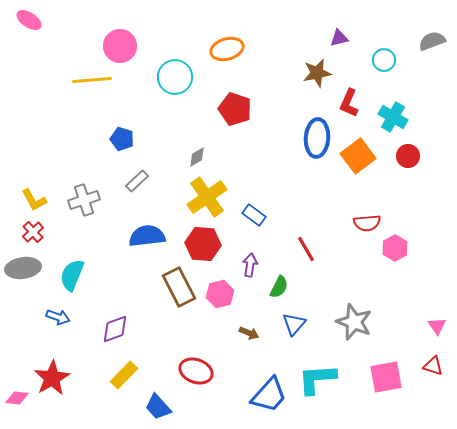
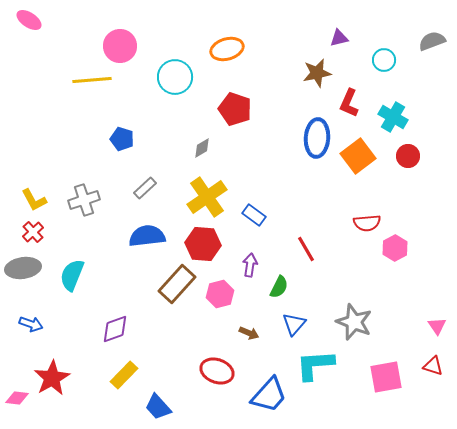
gray diamond at (197, 157): moved 5 px right, 9 px up
gray rectangle at (137, 181): moved 8 px right, 7 px down
brown rectangle at (179, 287): moved 2 px left, 3 px up; rotated 69 degrees clockwise
blue arrow at (58, 317): moved 27 px left, 7 px down
red ellipse at (196, 371): moved 21 px right
cyan L-shape at (317, 379): moved 2 px left, 14 px up
